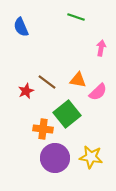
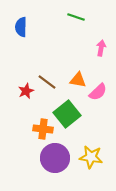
blue semicircle: rotated 24 degrees clockwise
